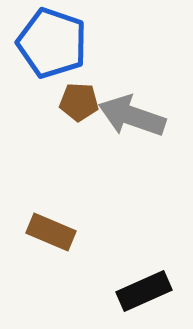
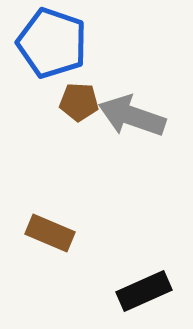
brown rectangle: moved 1 px left, 1 px down
